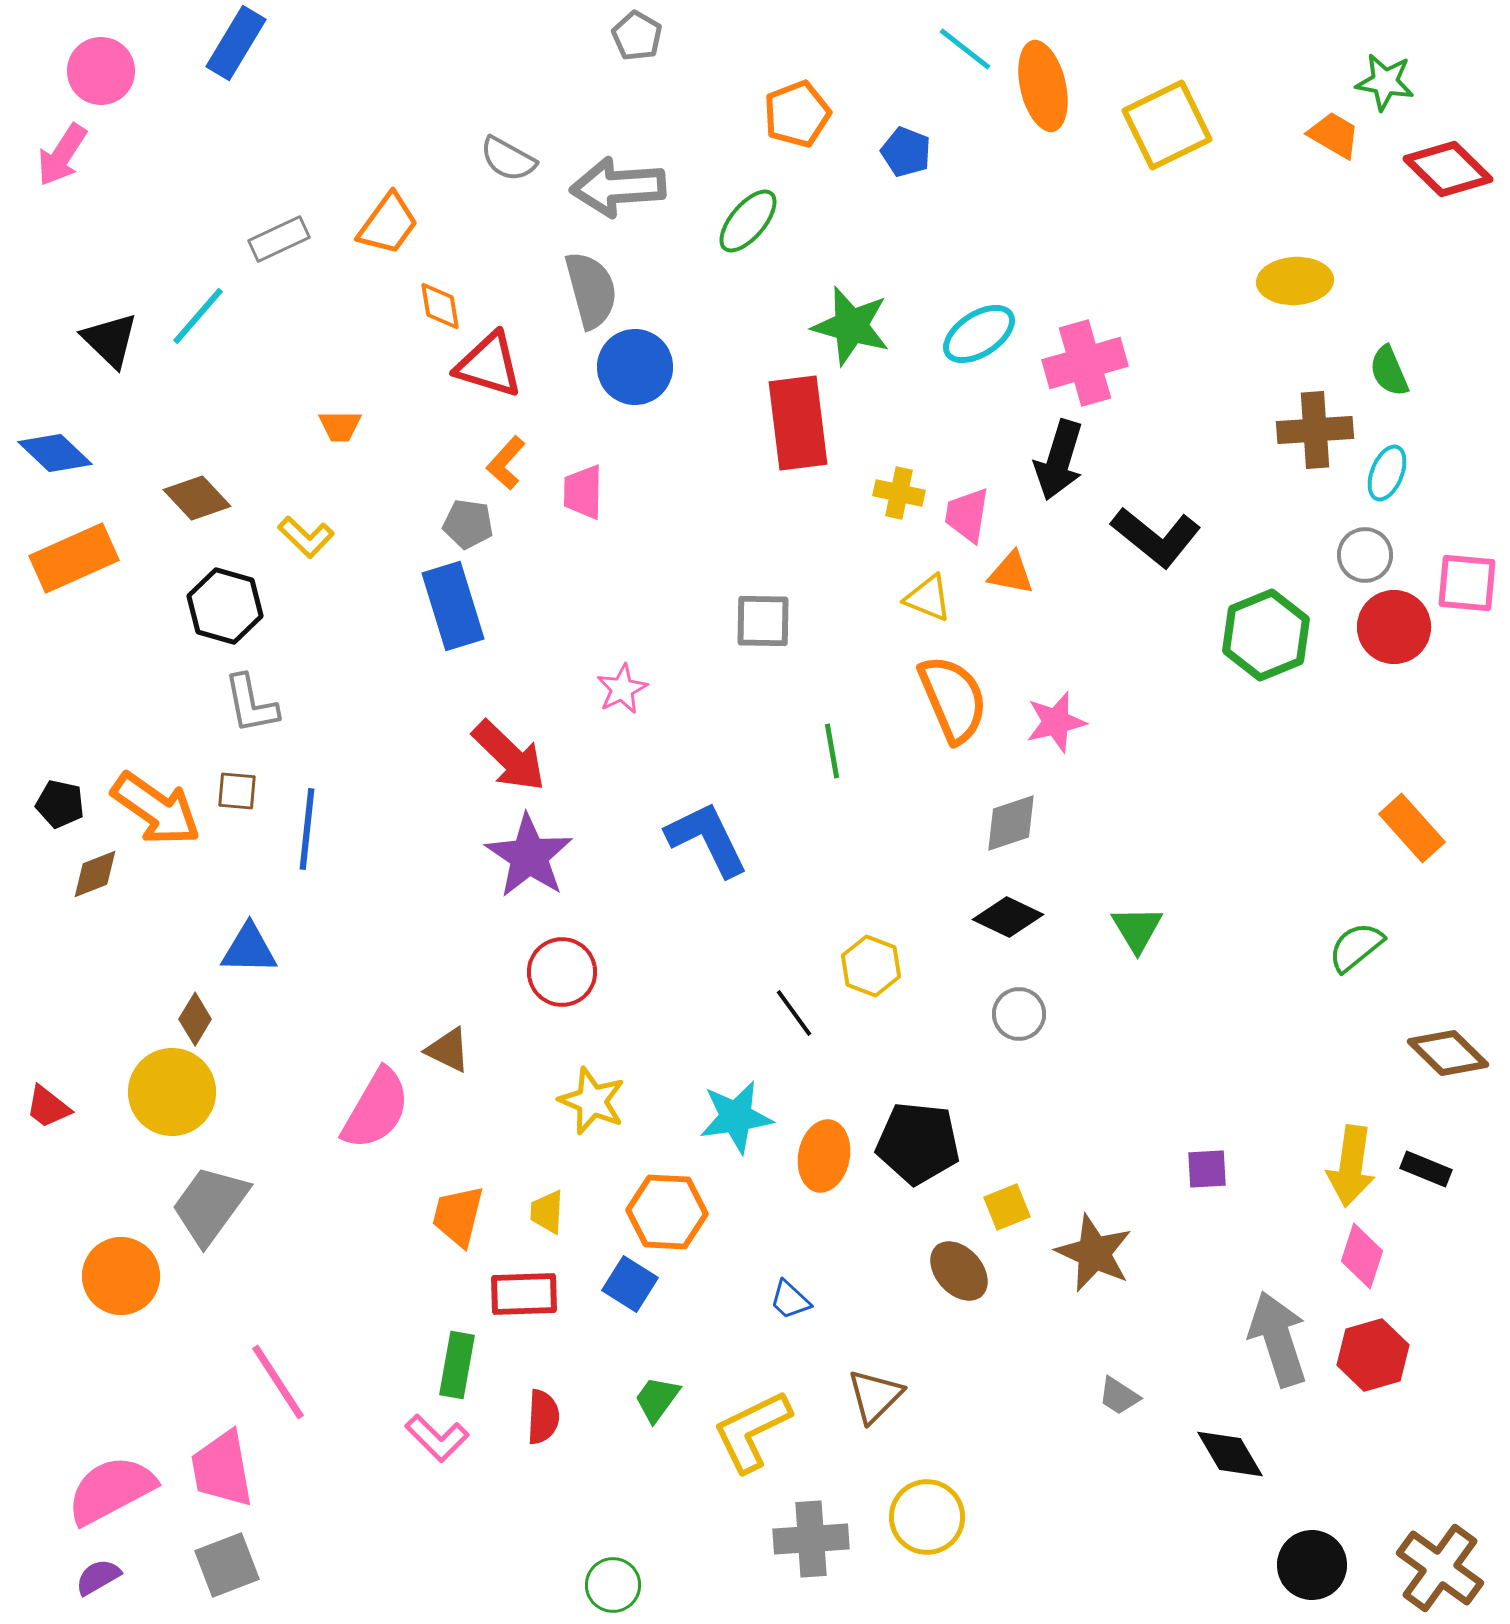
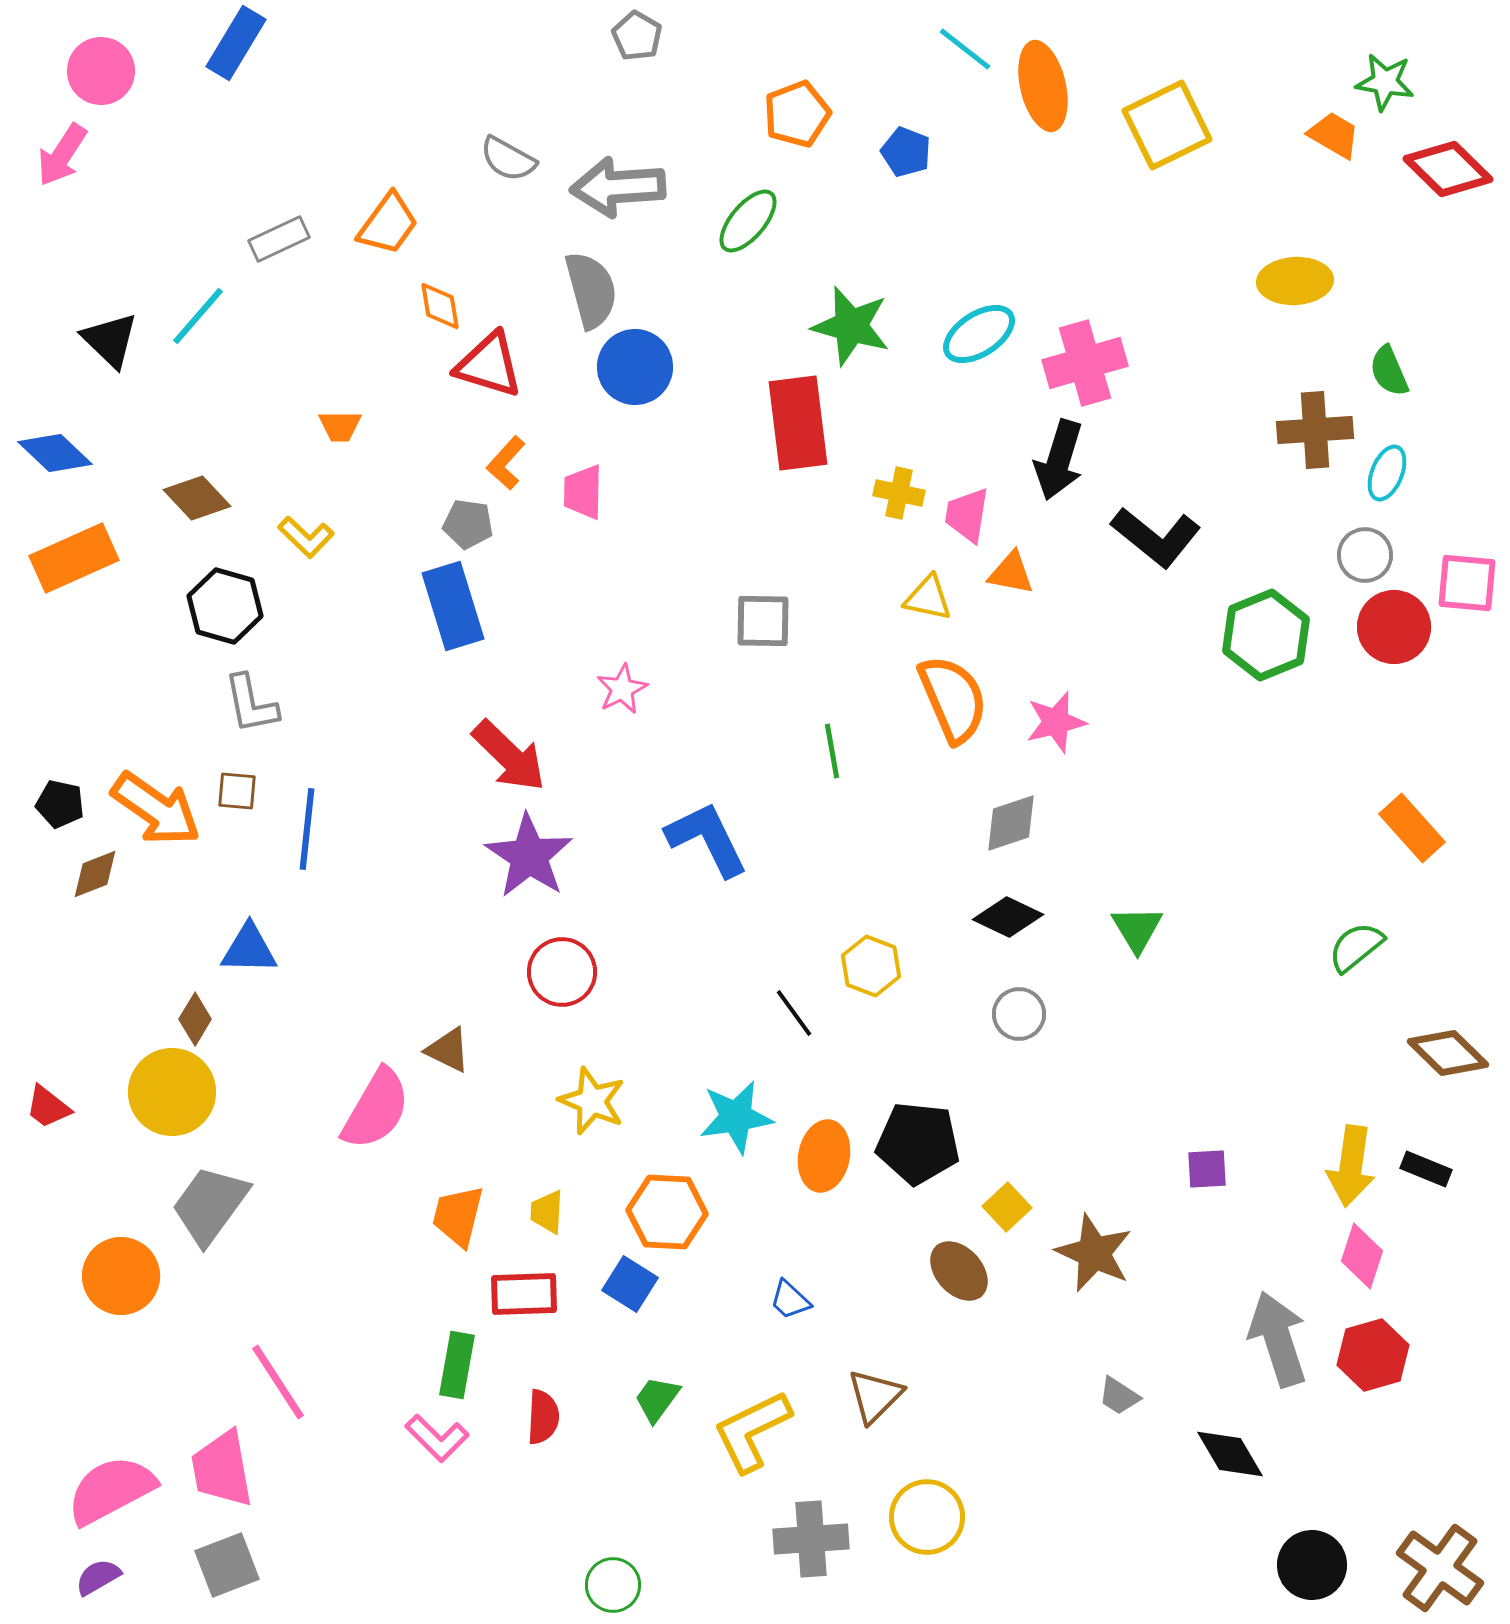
yellow triangle at (928, 598): rotated 10 degrees counterclockwise
yellow square at (1007, 1207): rotated 21 degrees counterclockwise
